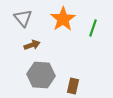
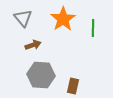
green line: rotated 18 degrees counterclockwise
brown arrow: moved 1 px right
